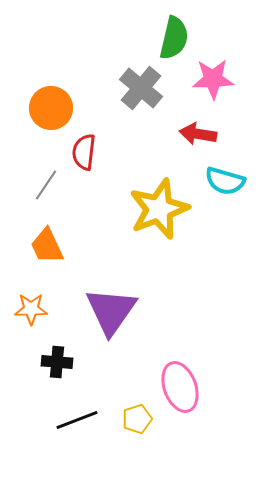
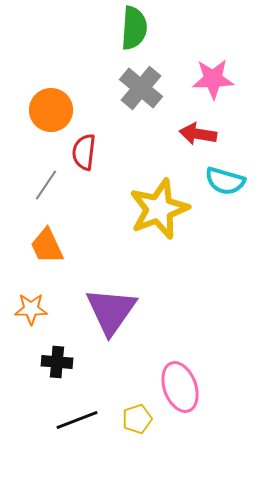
green semicircle: moved 40 px left, 10 px up; rotated 9 degrees counterclockwise
orange circle: moved 2 px down
